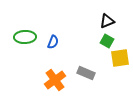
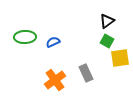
black triangle: rotated 14 degrees counterclockwise
blue semicircle: rotated 136 degrees counterclockwise
gray rectangle: rotated 42 degrees clockwise
